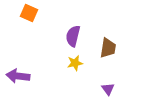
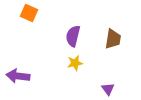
brown trapezoid: moved 5 px right, 9 px up
